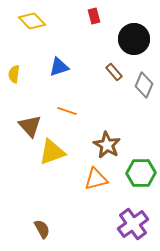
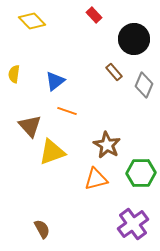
red rectangle: moved 1 px up; rotated 28 degrees counterclockwise
blue triangle: moved 4 px left, 14 px down; rotated 20 degrees counterclockwise
